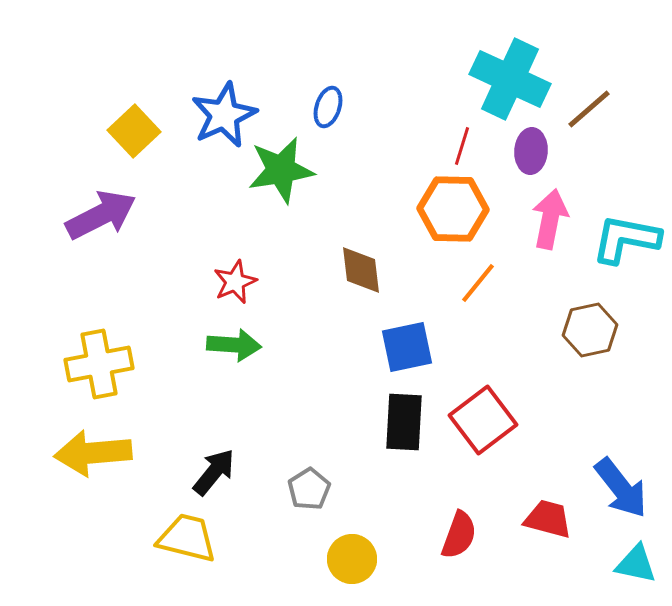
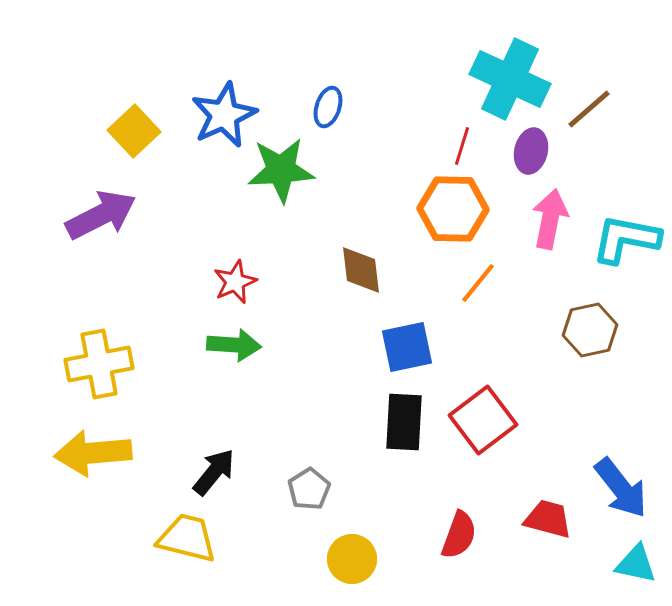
purple ellipse: rotated 9 degrees clockwise
green star: rotated 6 degrees clockwise
